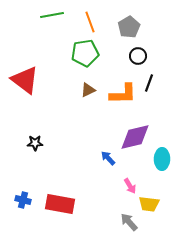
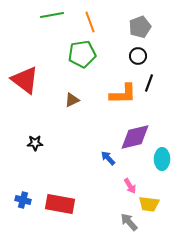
gray pentagon: moved 11 px right; rotated 10 degrees clockwise
green pentagon: moved 3 px left, 1 px down
brown triangle: moved 16 px left, 10 px down
